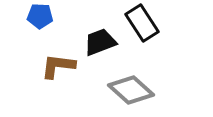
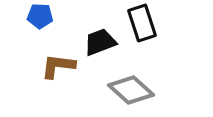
black rectangle: rotated 15 degrees clockwise
